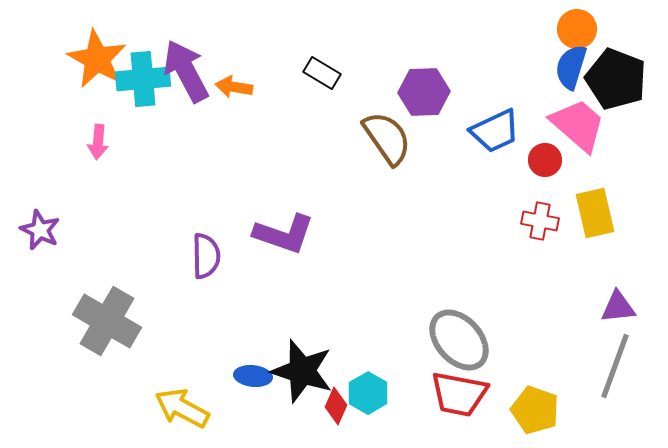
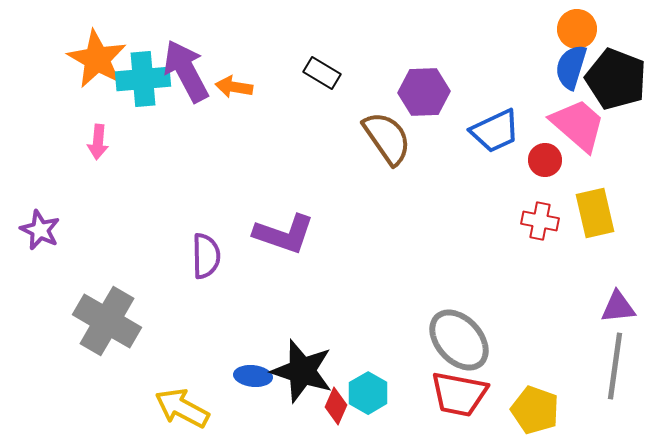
gray line: rotated 12 degrees counterclockwise
